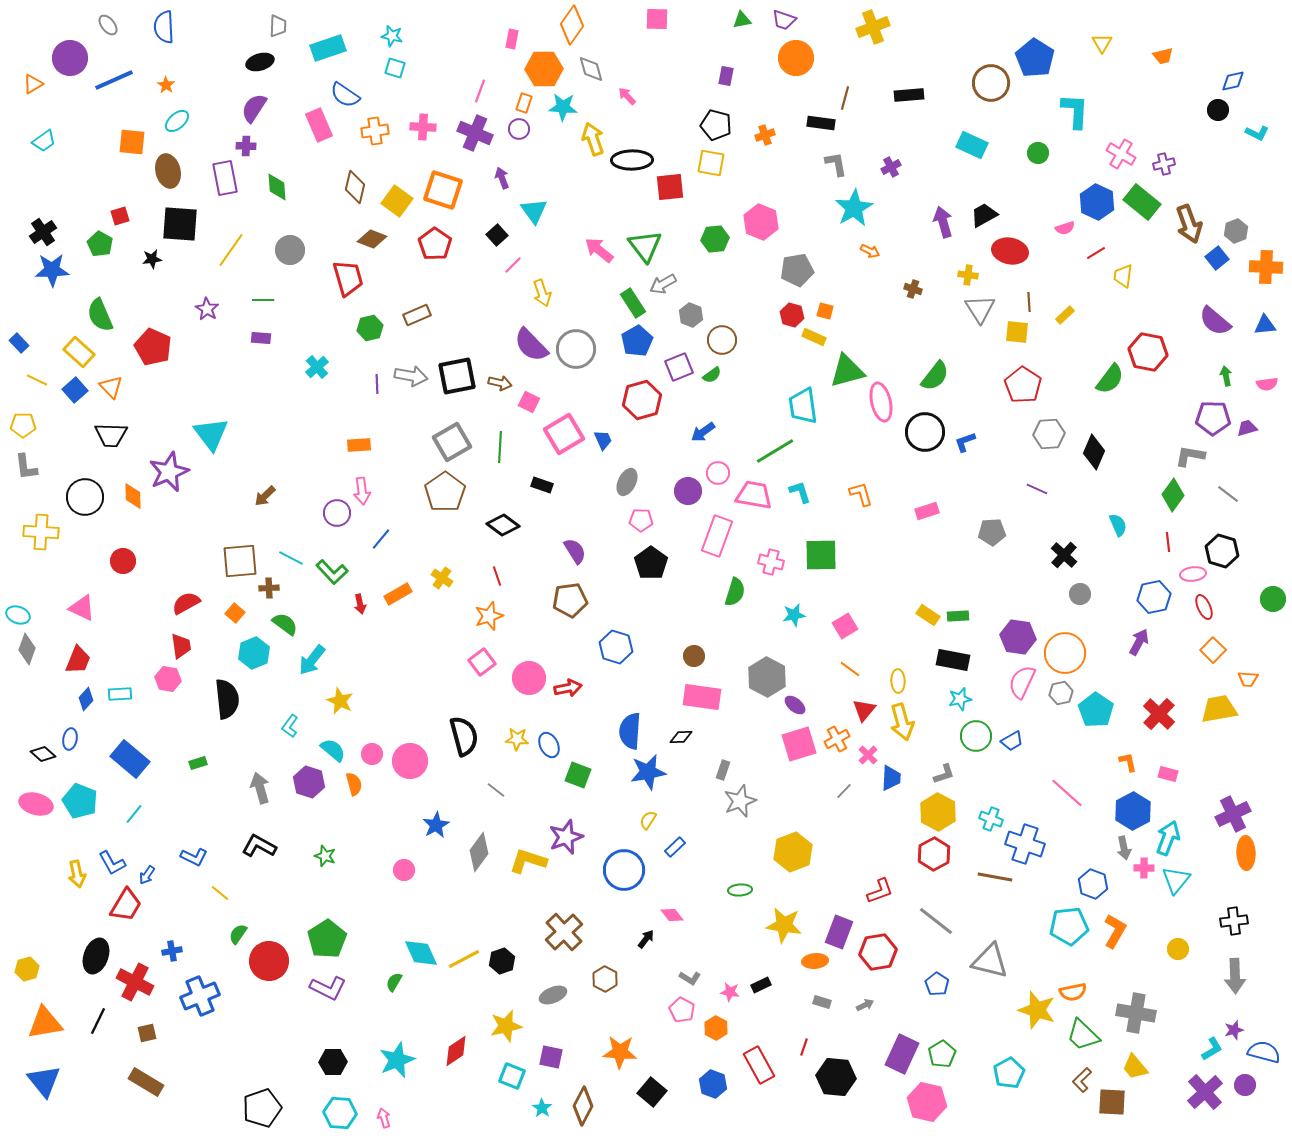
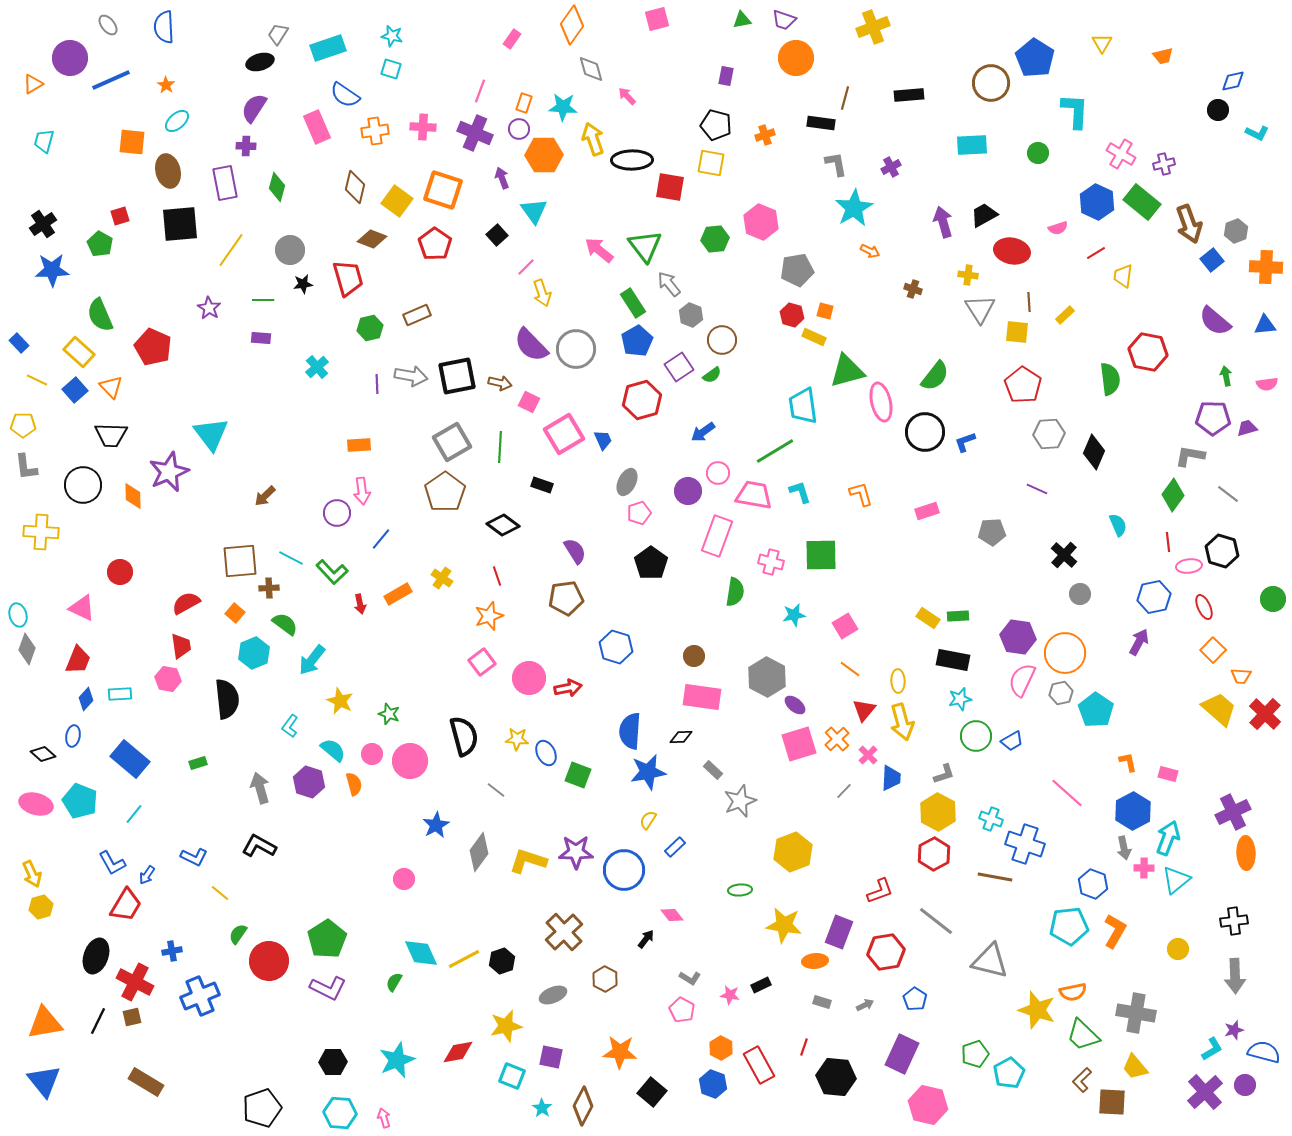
pink square at (657, 19): rotated 15 degrees counterclockwise
gray trapezoid at (278, 26): moved 8 px down; rotated 150 degrees counterclockwise
pink rectangle at (512, 39): rotated 24 degrees clockwise
cyan square at (395, 68): moved 4 px left, 1 px down
orange hexagon at (544, 69): moved 86 px down
blue line at (114, 80): moved 3 px left
pink rectangle at (319, 125): moved 2 px left, 2 px down
cyan trapezoid at (44, 141): rotated 140 degrees clockwise
cyan rectangle at (972, 145): rotated 28 degrees counterclockwise
purple rectangle at (225, 178): moved 5 px down
green diamond at (277, 187): rotated 20 degrees clockwise
red square at (670, 187): rotated 16 degrees clockwise
black square at (180, 224): rotated 9 degrees counterclockwise
pink semicircle at (1065, 228): moved 7 px left
black cross at (43, 232): moved 8 px up
red ellipse at (1010, 251): moved 2 px right
blue square at (1217, 258): moved 5 px left, 2 px down
black star at (152, 259): moved 151 px right, 25 px down
pink line at (513, 265): moved 13 px right, 2 px down
gray arrow at (663, 284): moved 6 px right; rotated 80 degrees clockwise
purple star at (207, 309): moved 2 px right, 1 px up
purple square at (679, 367): rotated 12 degrees counterclockwise
green semicircle at (1110, 379): rotated 44 degrees counterclockwise
black circle at (85, 497): moved 2 px left, 12 px up
pink pentagon at (641, 520): moved 2 px left, 7 px up; rotated 20 degrees counterclockwise
red circle at (123, 561): moved 3 px left, 11 px down
pink ellipse at (1193, 574): moved 4 px left, 8 px up
green semicircle at (735, 592): rotated 8 degrees counterclockwise
brown pentagon at (570, 600): moved 4 px left, 2 px up
cyan ellipse at (18, 615): rotated 55 degrees clockwise
yellow rectangle at (928, 615): moved 3 px down
orange trapezoid at (1248, 679): moved 7 px left, 3 px up
pink semicircle at (1022, 682): moved 2 px up
yellow trapezoid at (1219, 709): rotated 51 degrees clockwise
red cross at (1159, 714): moved 106 px right
blue ellipse at (70, 739): moved 3 px right, 3 px up
orange cross at (837, 739): rotated 15 degrees counterclockwise
blue ellipse at (549, 745): moved 3 px left, 8 px down
gray rectangle at (723, 770): moved 10 px left; rotated 66 degrees counterclockwise
purple cross at (1233, 814): moved 2 px up
purple star at (566, 837): moved 10 px right, 15 px down; rotated 20 degrees clockwise
green star at (325, 856): moved 64 px right, 142 px up
pink circle at (404, 870): moved 9 px down
yellow arrow at (77, 874): moved 45 px left; rotated 12 degrees counterclockwise
cyan triangle at (1176, 880): rotated 12 degrees clockwise
red hexagon at (878, 952): moved 8 px right
yellow hexagon at (27, 969): moved 14 px right, 62 px up
blue pentagon at (937, 984): moved 22 px left, 15 px down
pink star at (730, 992): moved 3 px down
orange hexagon at (716, 1028): moved 5 px right, 20 px down
brown square at (147, 1033): moved 15 px left, 16 px up
red diamond at (456, 1051): moved 2 px right, 1 px down; rotated 24 degrees clockwise
green pentagon at (942, 1054): moved 33 px right; rotated 12 degrees clockwise
pink hexagon at (927, 1102): moved 1 px right, 3 px down
